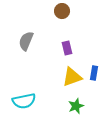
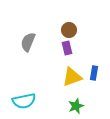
brown circle: moved 7 px right, 19 px down
gray semicircle: moved 2 px right, 1 px down
